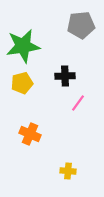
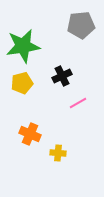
black cross: moved 3 px left; rotated 24 degrees counterclockwise
pink line: rotated 24 degrees clockwise
yellow cross: moved 10 px left, 18 px up
